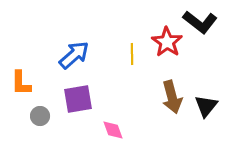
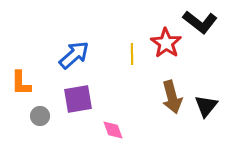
red star: moved 1 px left, 1 px down
